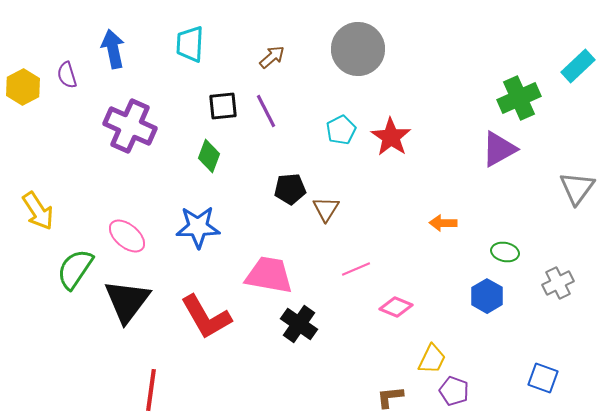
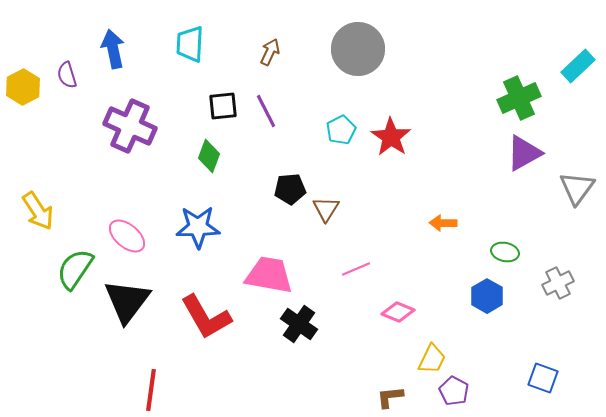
brown arrow: moved 2 px left, 5 px up; rotated 24 degrees counterclockwise
purple triangle: moved 25 px right, 4 px down
pink diamond: moved 2 px right, 5 px down
purple pentagon: rotated 8 degrees clockwise
